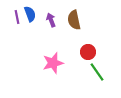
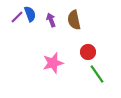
purple line: rotated 56 degrees clockwise
green line: moved 2 px down
